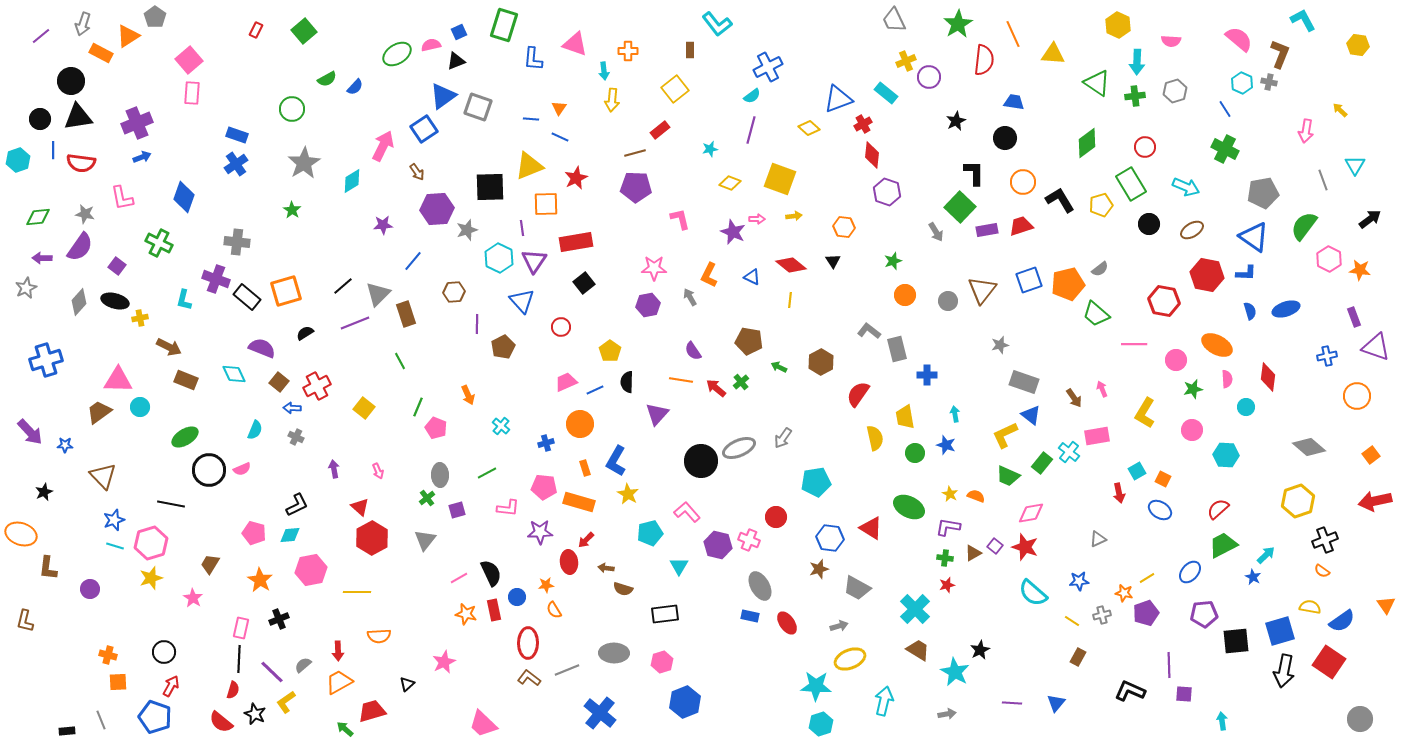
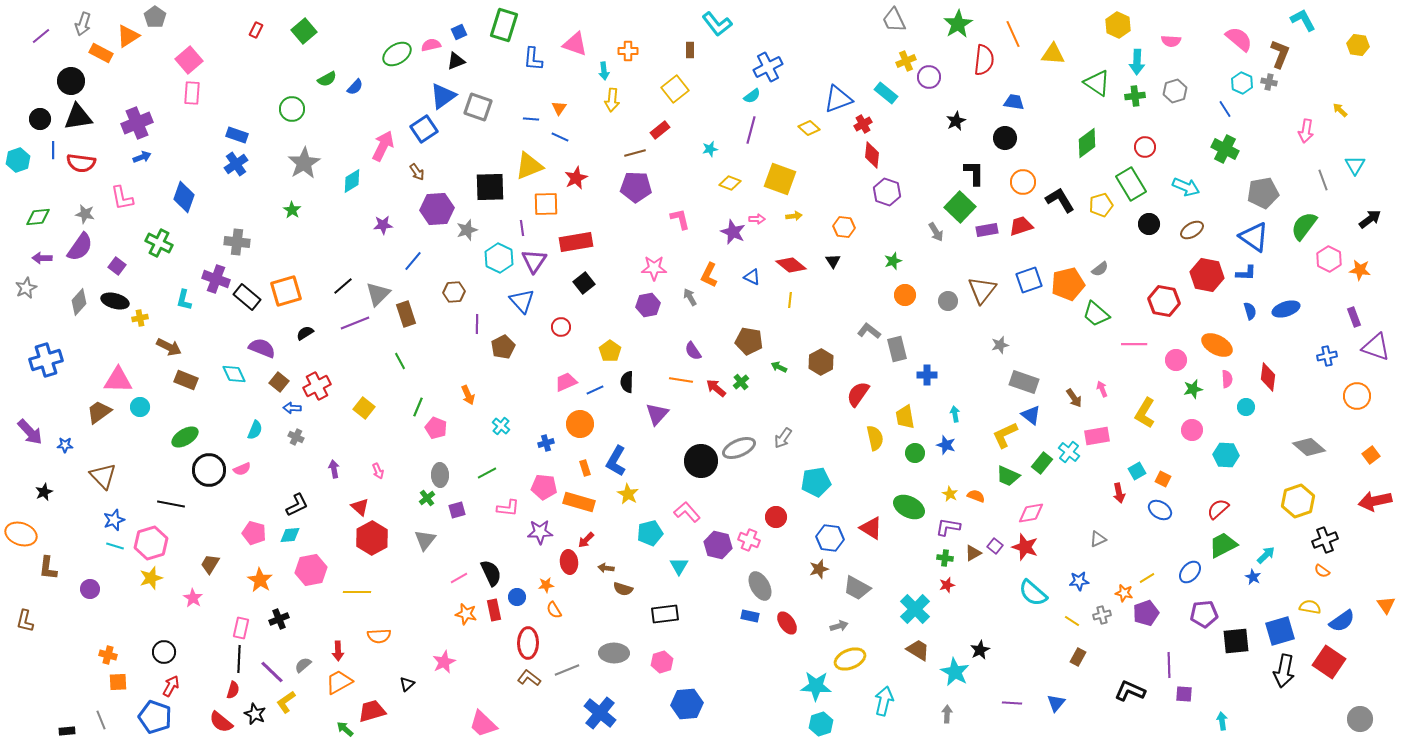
blue hexagon at (685, 702): moved 2 px right, 2 px down; rotated 16 degrees clockwise
gray arrow at (947, 714): rotated 78 degrees counterclockwise
